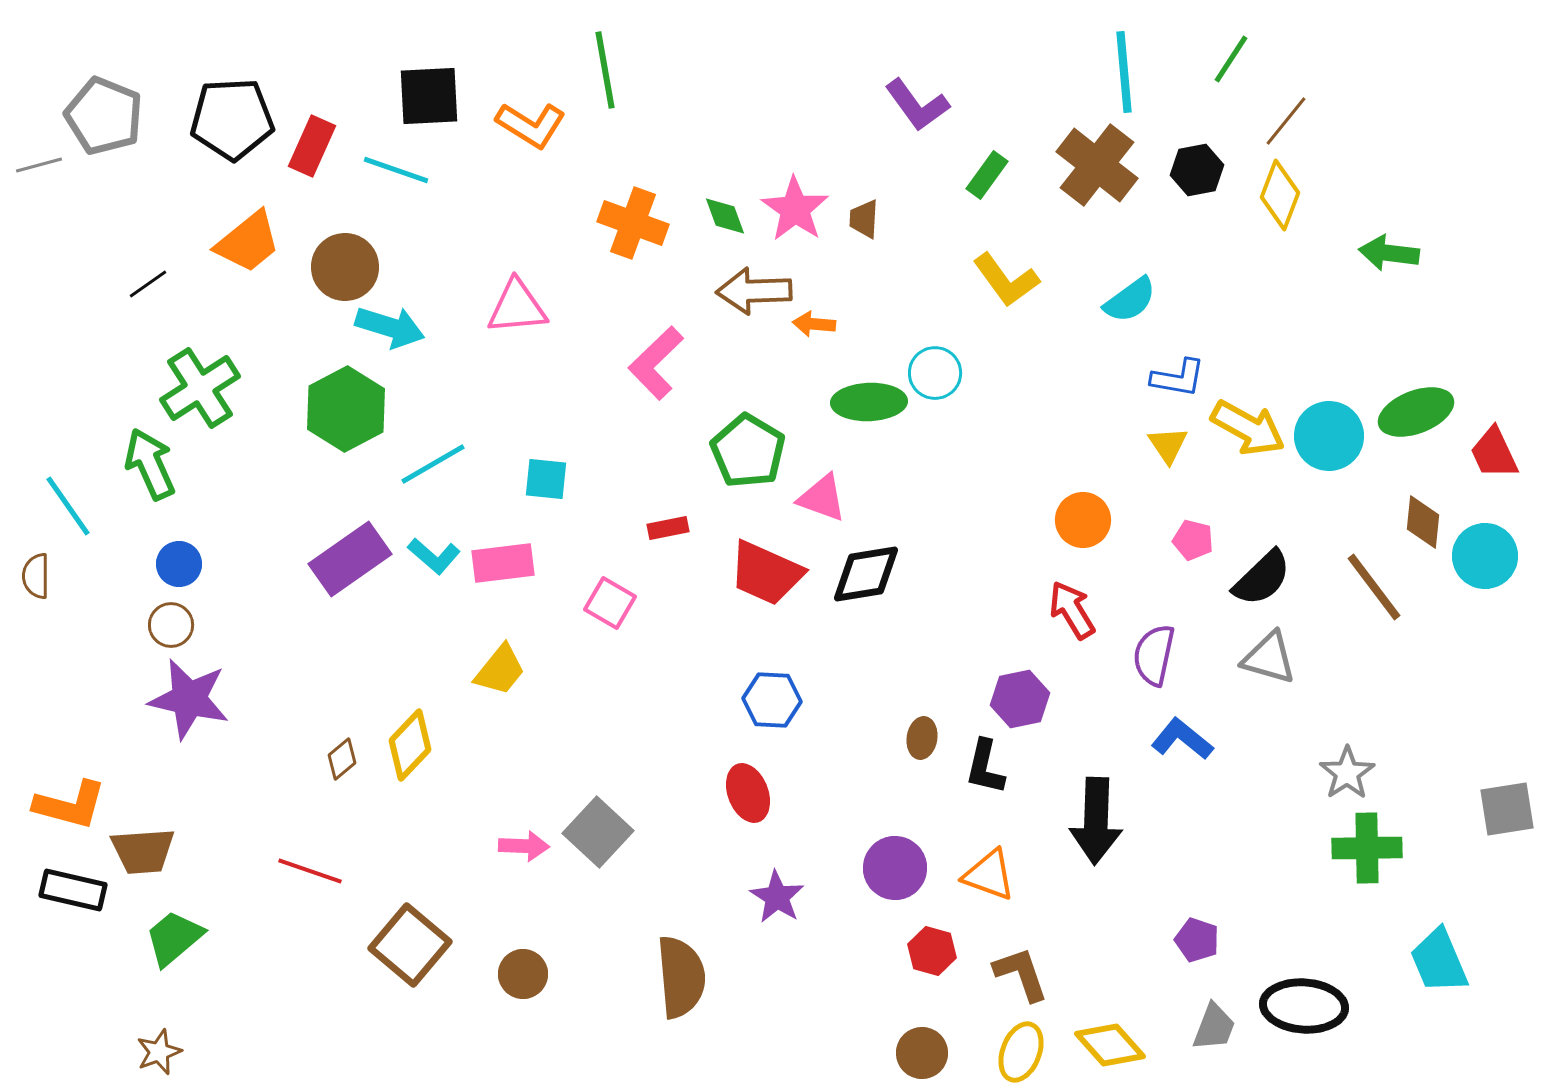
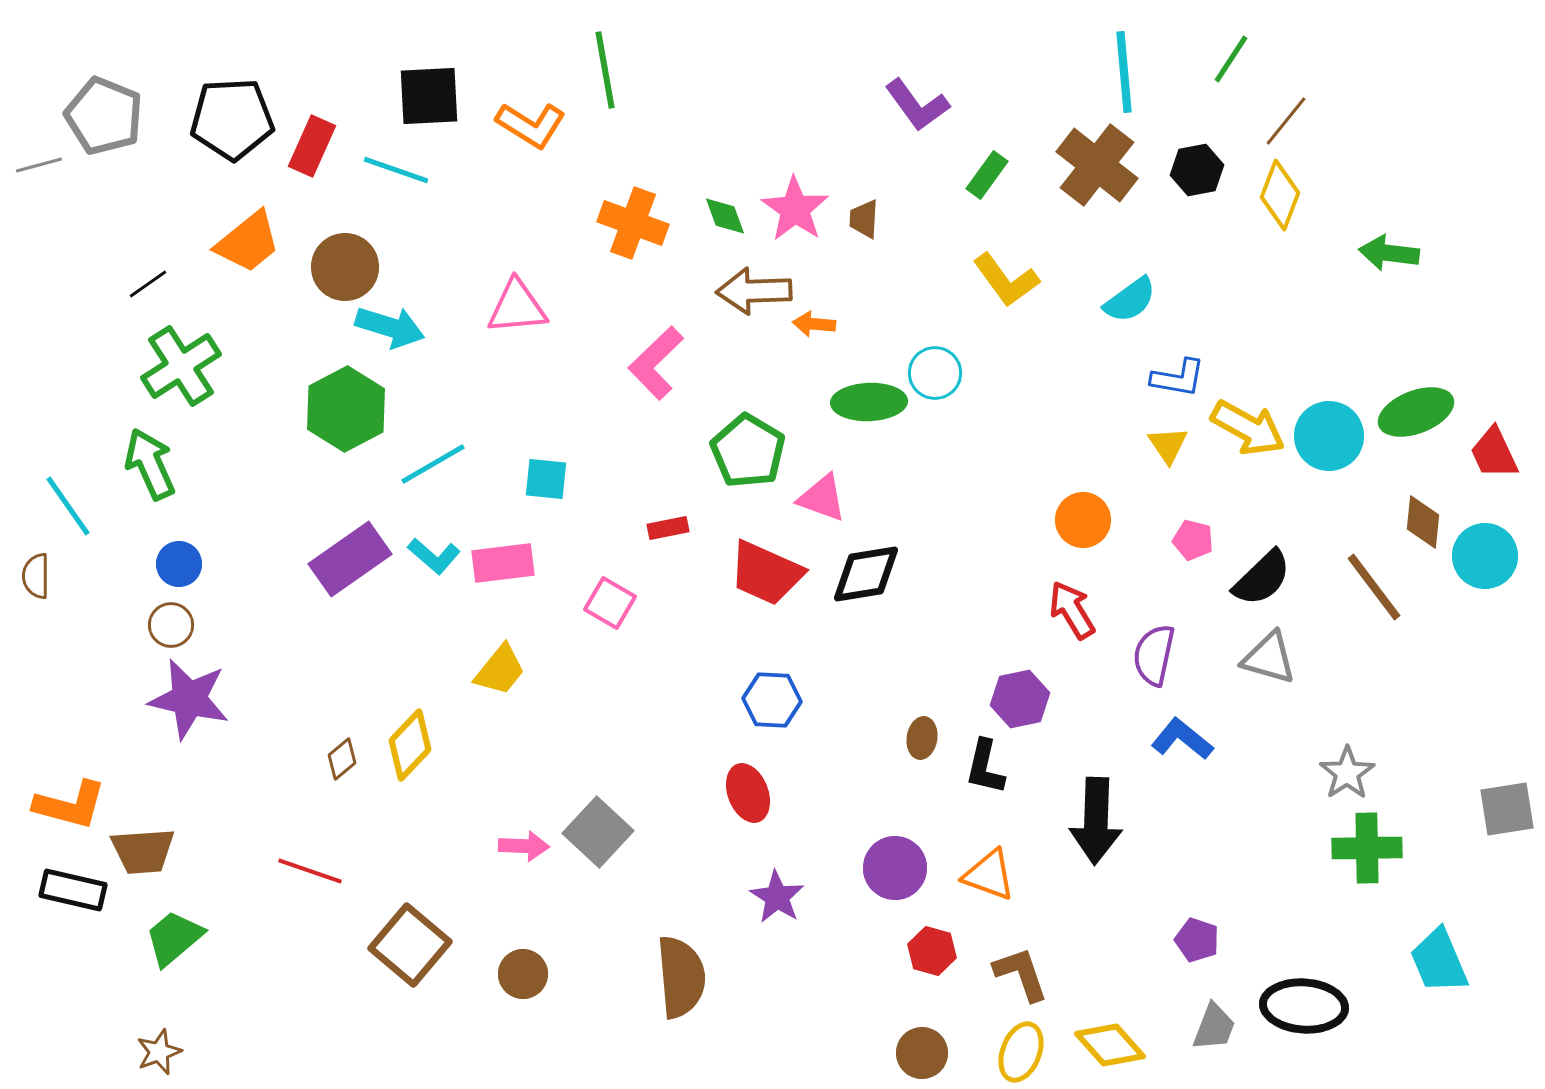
green cross at (200, 388): moved 19 px left, 22 px up
